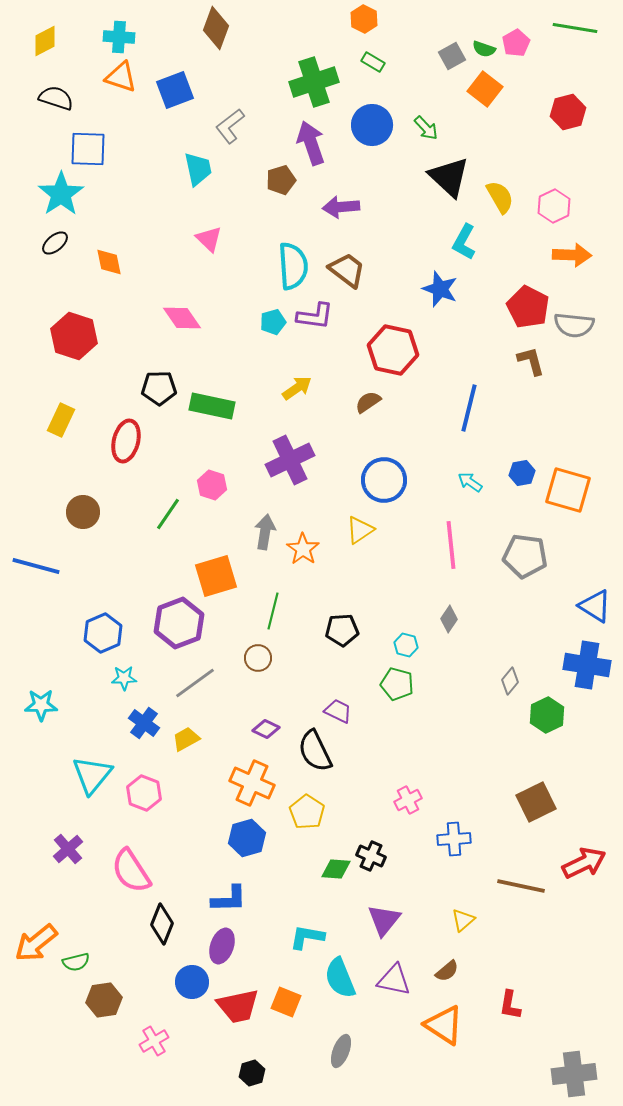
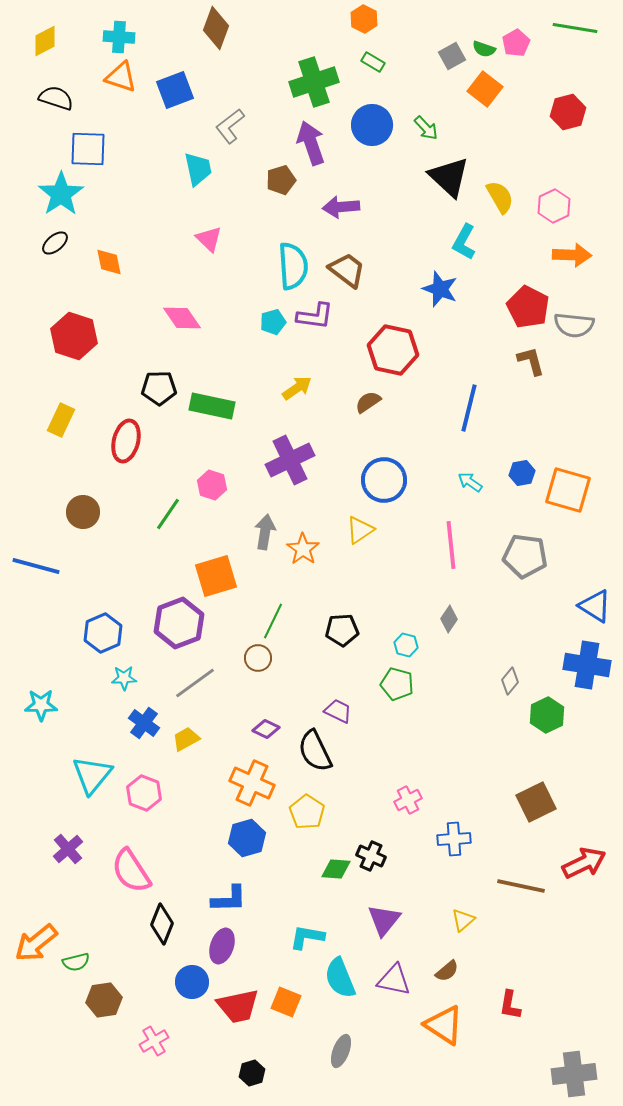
green line at (273, 611): moved 10 px down; rotated 12 degrees clockwise
